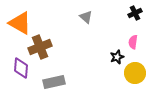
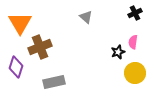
orange triangle: rotated 30 degrees clockwise
black star: moved 1 px right, 5 px up
purple diamond: moved 5 px left, 1 px up; rotated 15 degrees clockwise
